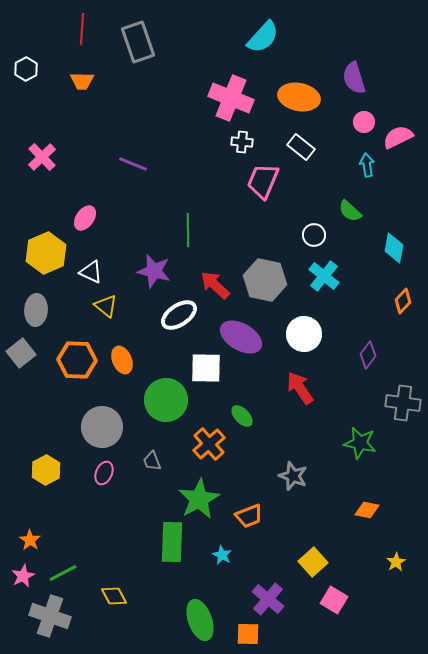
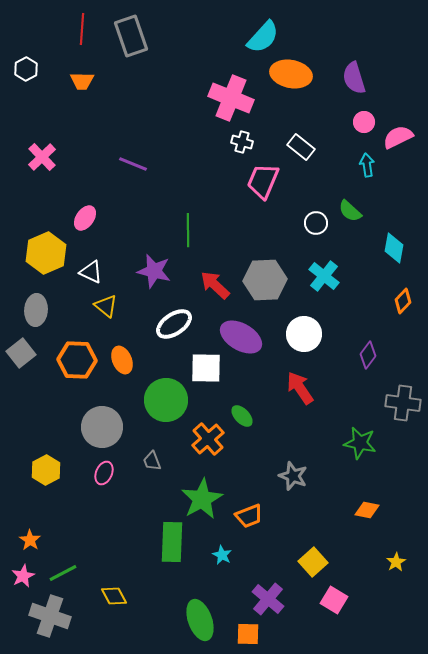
gray rectangle at (138, 42): moved 7 px left, 6 px up
orange ellipse at (299, 97): moved 8 px left, 23 px up
white cross at (242, 142): rotated 10 degrees clockwise
white circle at (314, 235): moved 2 px right, 12 px up
gray hexagon at (265, 280): rotated 15 degrees counterclockwise
white ellipse at (179, 315): moved 5 px left, 9 px down
orange cross at (209, 444): moved 1 px left, 5 px up
green star at (199, 499): moved 3 px right
